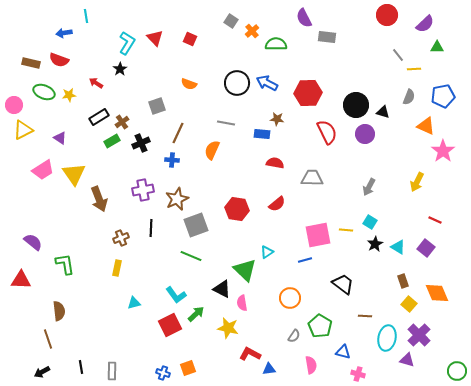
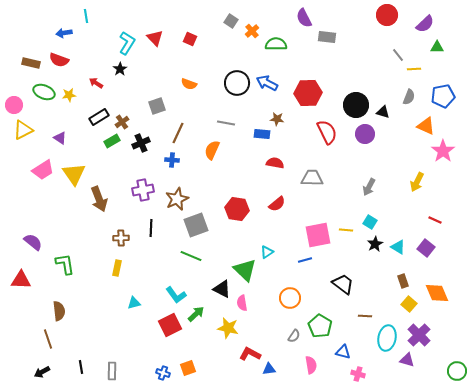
brown cross at (121, 238): rotated 21 degrees clockwise
